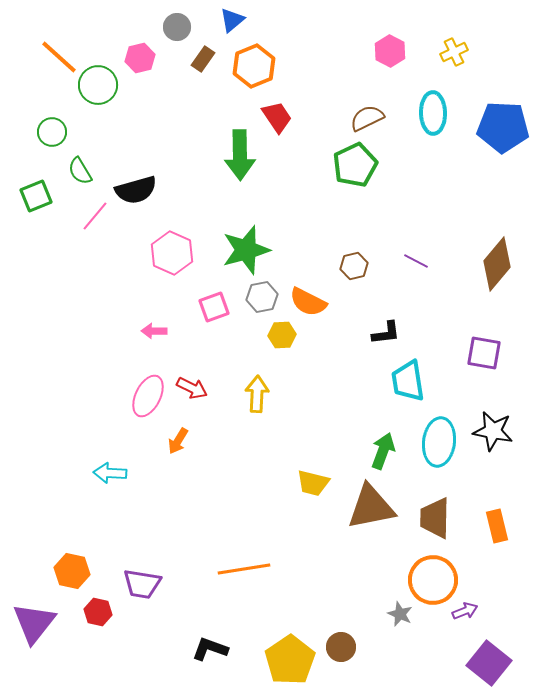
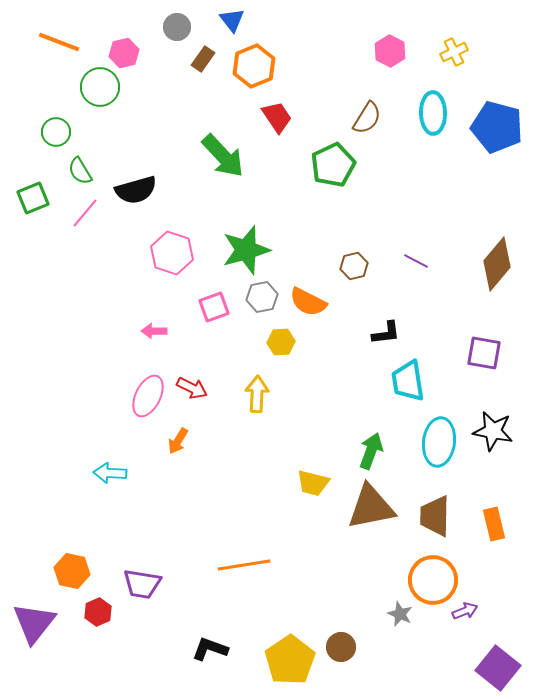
blue triangle at (232, 20): rotated 28 degrees counterclockwise
orange line at (59, 57): moved 15 px up; rotated 21 degrees counterclockwise
pink hexagon at (140, 58): moved 16 px left, 5 px up
green circle at (98, 85): moved 2 px right, 2 px down
brown semicircle at (367, 118): rotated 148 degrees clockwise
blue pentagon at (503, 127): moved 6 px left; rotated 12 degrees clockwise
green circle at (52, 132): moved 4 px right
green arrow at (240, 155): moved 17 px left, 1 px down; rotated 42 degrees counterclockwise
green pentagon at (355, 165): moved 22 px left
green square at (36, 196): moved 3 px left, 2 px down
pink line at (95, 216): moved 10 px left, 3 px up
pink hexagon at (172, 253): rotated 6 degrees counterclockwise
yellow hexagon at (282, 335): moved 1 px left, 7 px down
green arrow at (383, 451): moved 12 px left
brown trapezoid at (435, 518): moved 2 px up
orange rectangle at (497, 526): moved 3 px left, 2 px up
orange line at (244, 569): moved 4 px up
red hexagon at (98, 612): rotated 24 degrees clockwise
purple square at (489, 663): moved 9 px right, 5 px down
